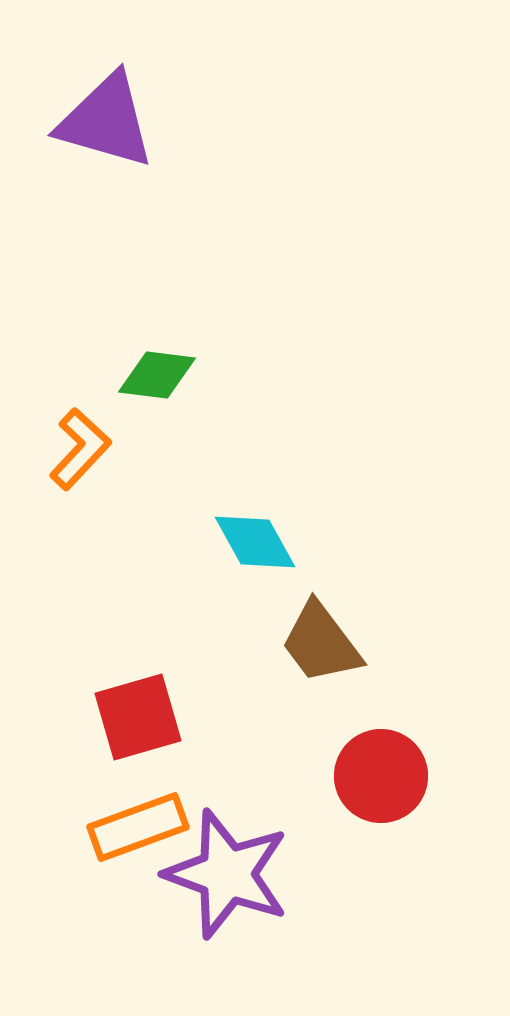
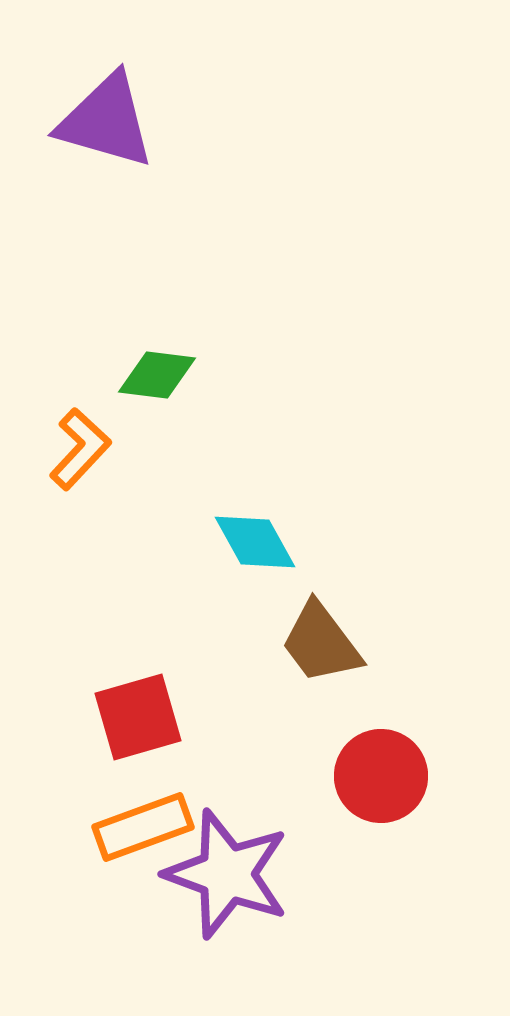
orange rectangle: moved 5 px right
